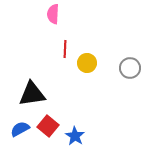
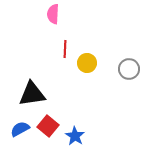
gray circle: moved 1 px left, 1 px down
